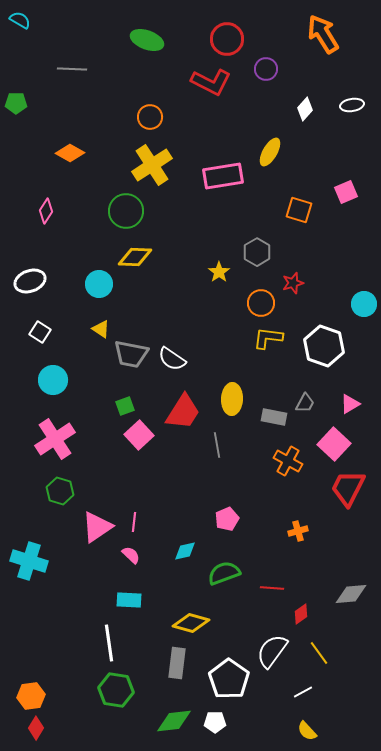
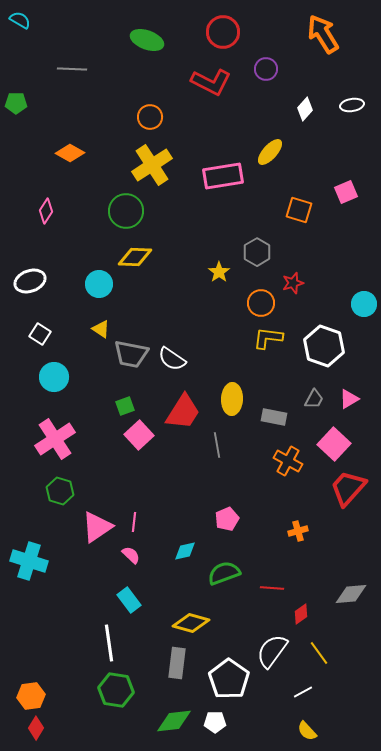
red circle at (227, 39): moved 4 px left, 7 px up
yellow ellipse at (270, 152): rotated 12 degrees clockwise
white square at (40, 332): moved 2 px down
cyan circle at (53, 380): moved 1 px right, 3 px up
gray trapezoid at (305, 403): moved 9 px right, 4 px up
pink triangle at (350, 404): moved 1 px left, 5 px up
red trapezoid at (348, 488): rotated 15 degrees clockwise
cyan rectangle at (129, 600): rotated 50 degrees clockwise
